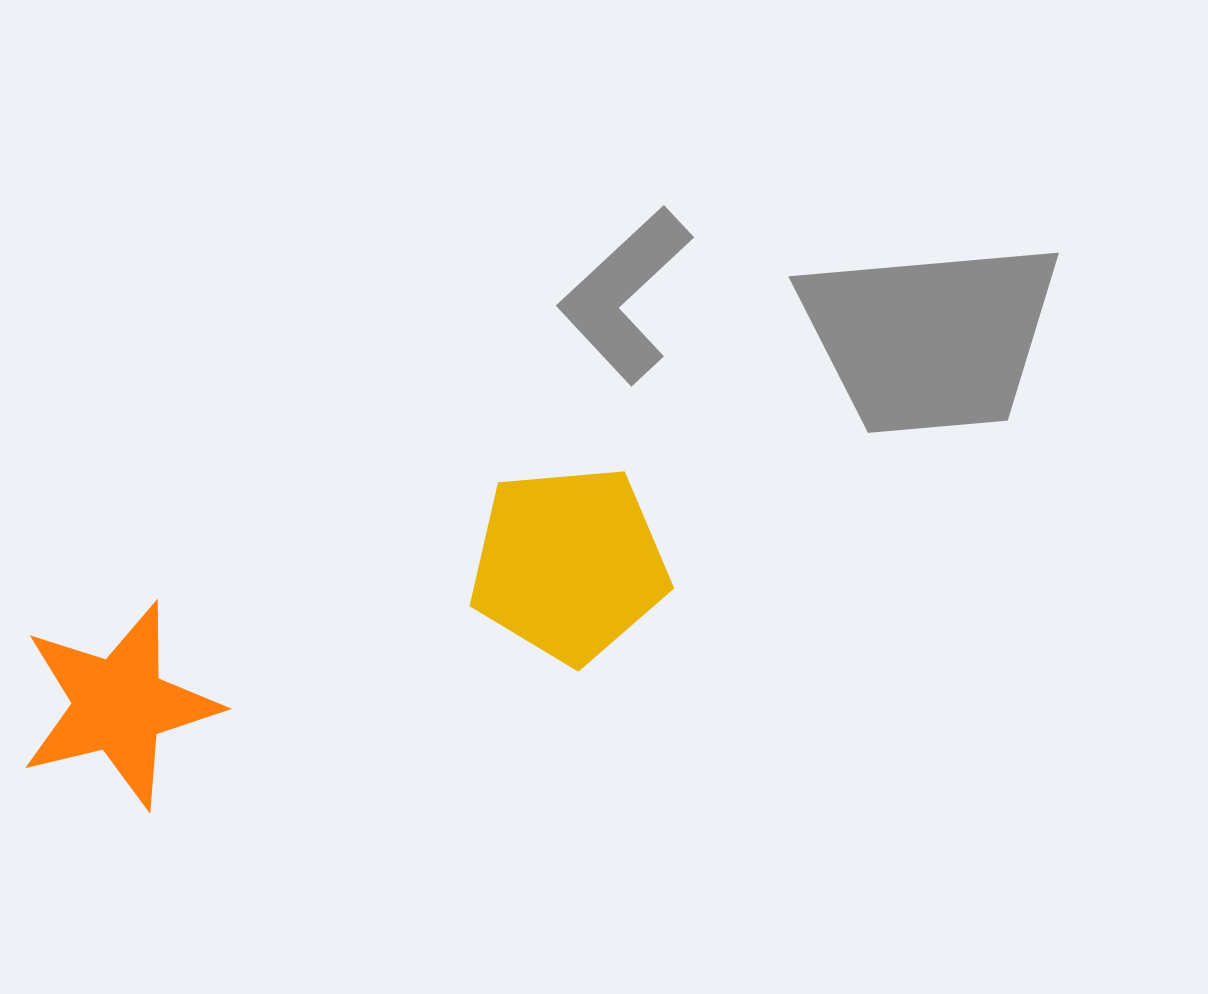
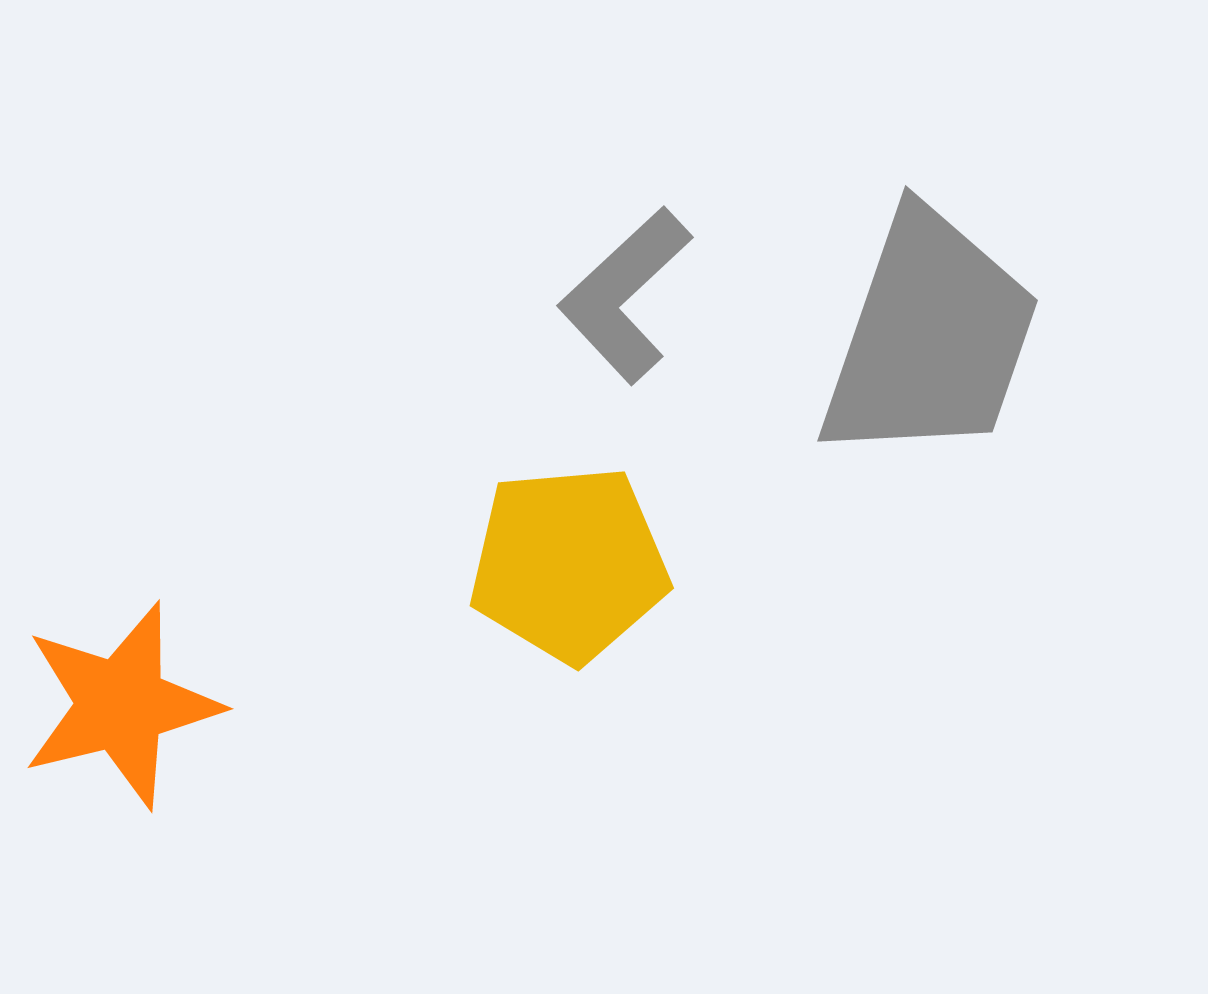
gray trapezoid: rotated 66 degrees counterclockwise
orange star: moved 2 px right
